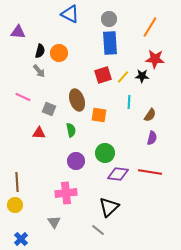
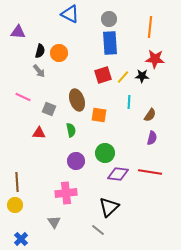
orange line: rotated 25 degrees counterclockwise
